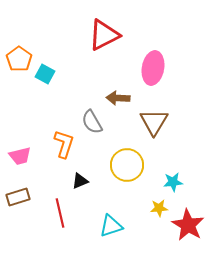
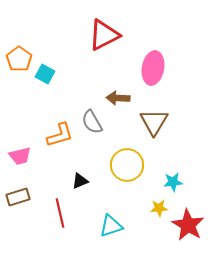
orange L-shape: moved 4 px left, 9 px up; rotated 56 degrees clockwise
